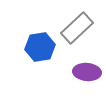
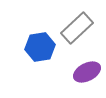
purple ellipse: rotated 32 degrees counterclockwise
